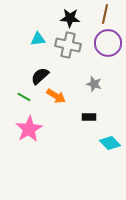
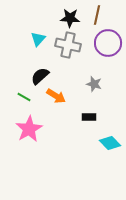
brown line: moved 8 px left, 1 px down
cyan triangle: rotated 42 degrees counterclockwise
